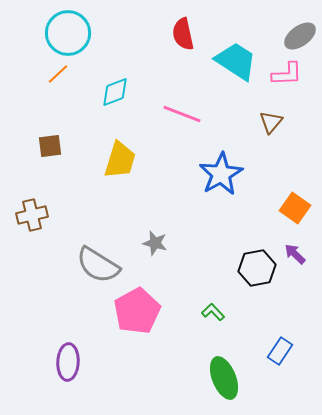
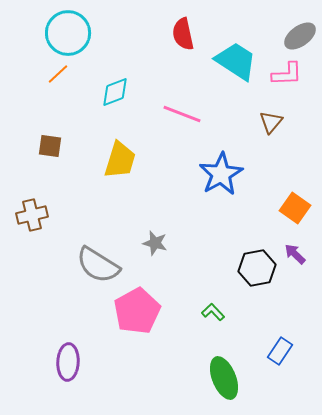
brown square: rotated 15 degrees clockwise
